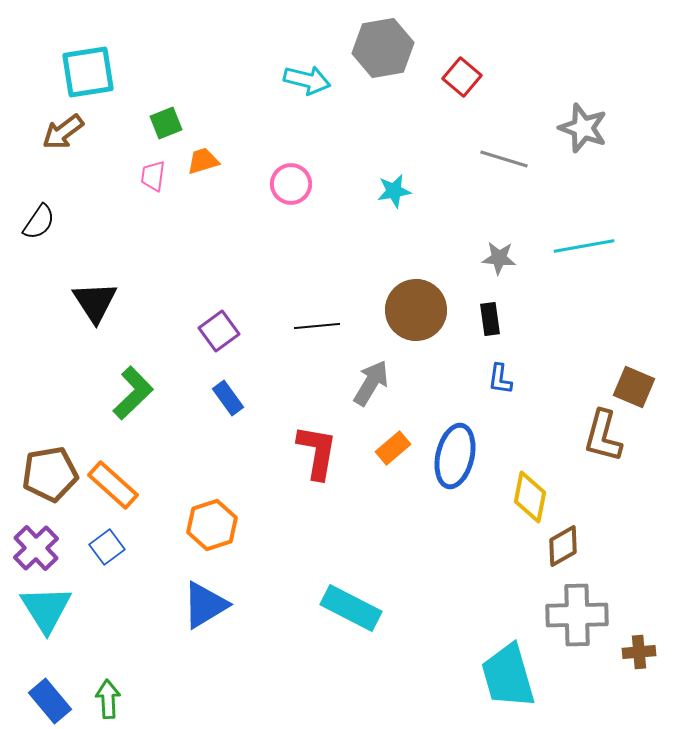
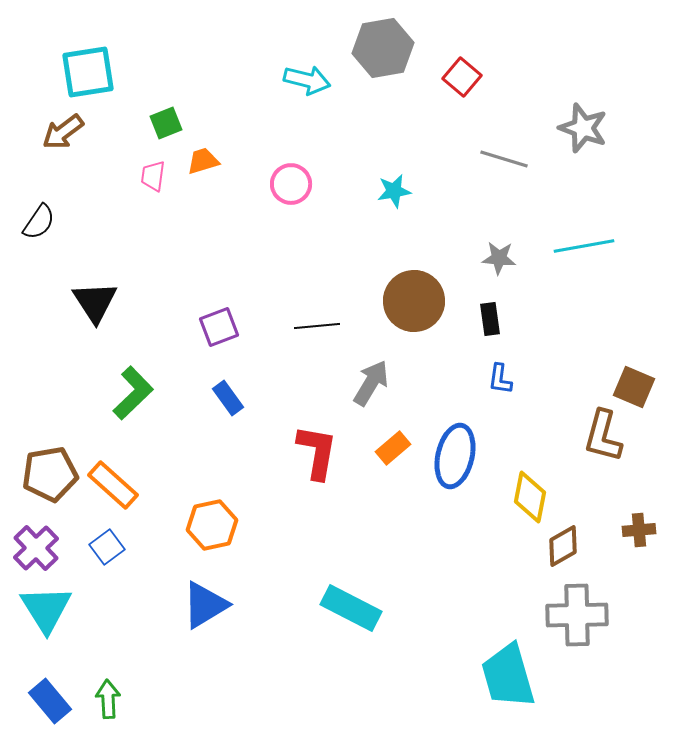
brown circle at (416, 310): moved 2 px left, 9 px up
purple square at (219, 331): moved 4 px up; rotated 15 degrees clockwise
orange hexagon at (212, 525): rotated 6 degrees clockwise
brown cross at (639, 652): moved 122 px up
